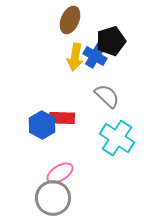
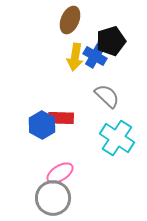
red rectangle: moved 1 px left
